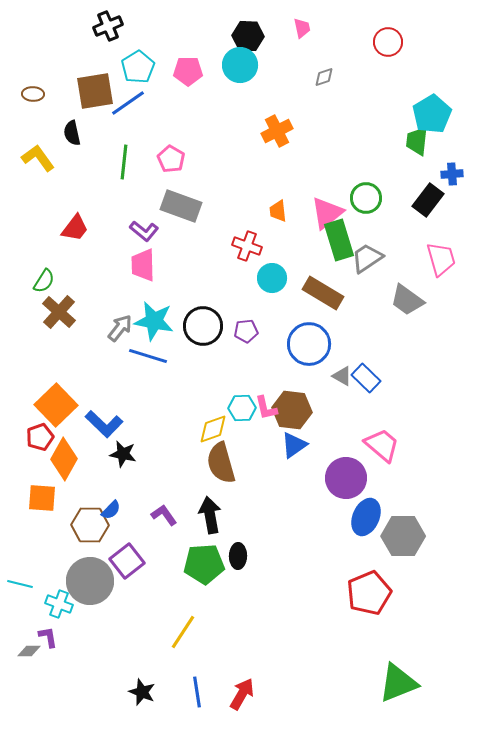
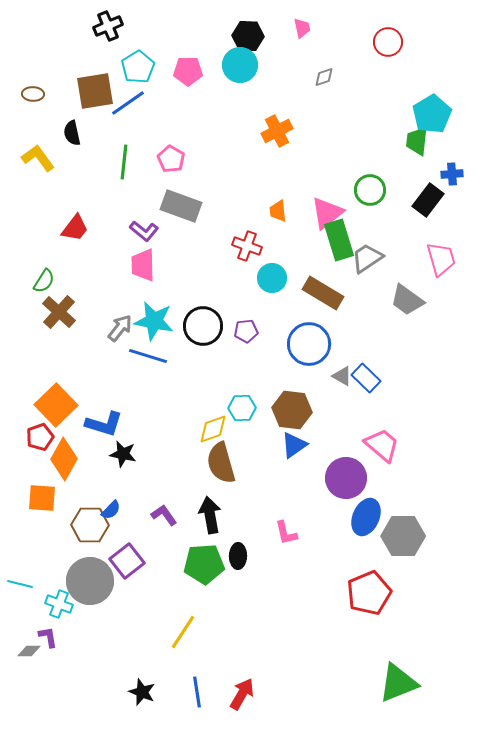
green circle at (366, 198): moved 4 px right, 8 px up
pink L-shape at (266, 408): moved 20 px right, 125 px down
blue L-shape at (104, 424): rotated 27 degrees counterclockwise
